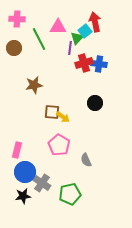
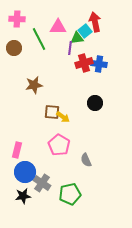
green triangle: rotated 40 degrees clockwise
